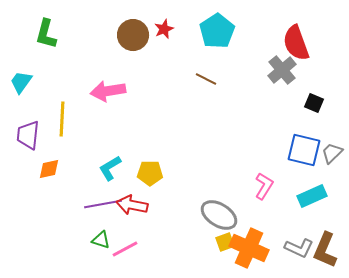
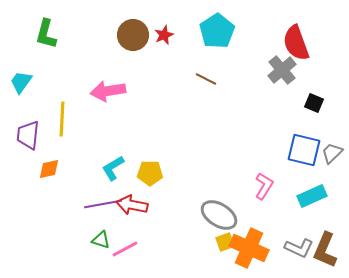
red star: moved 6 px down
cyan L-shape: moved 3 px right
